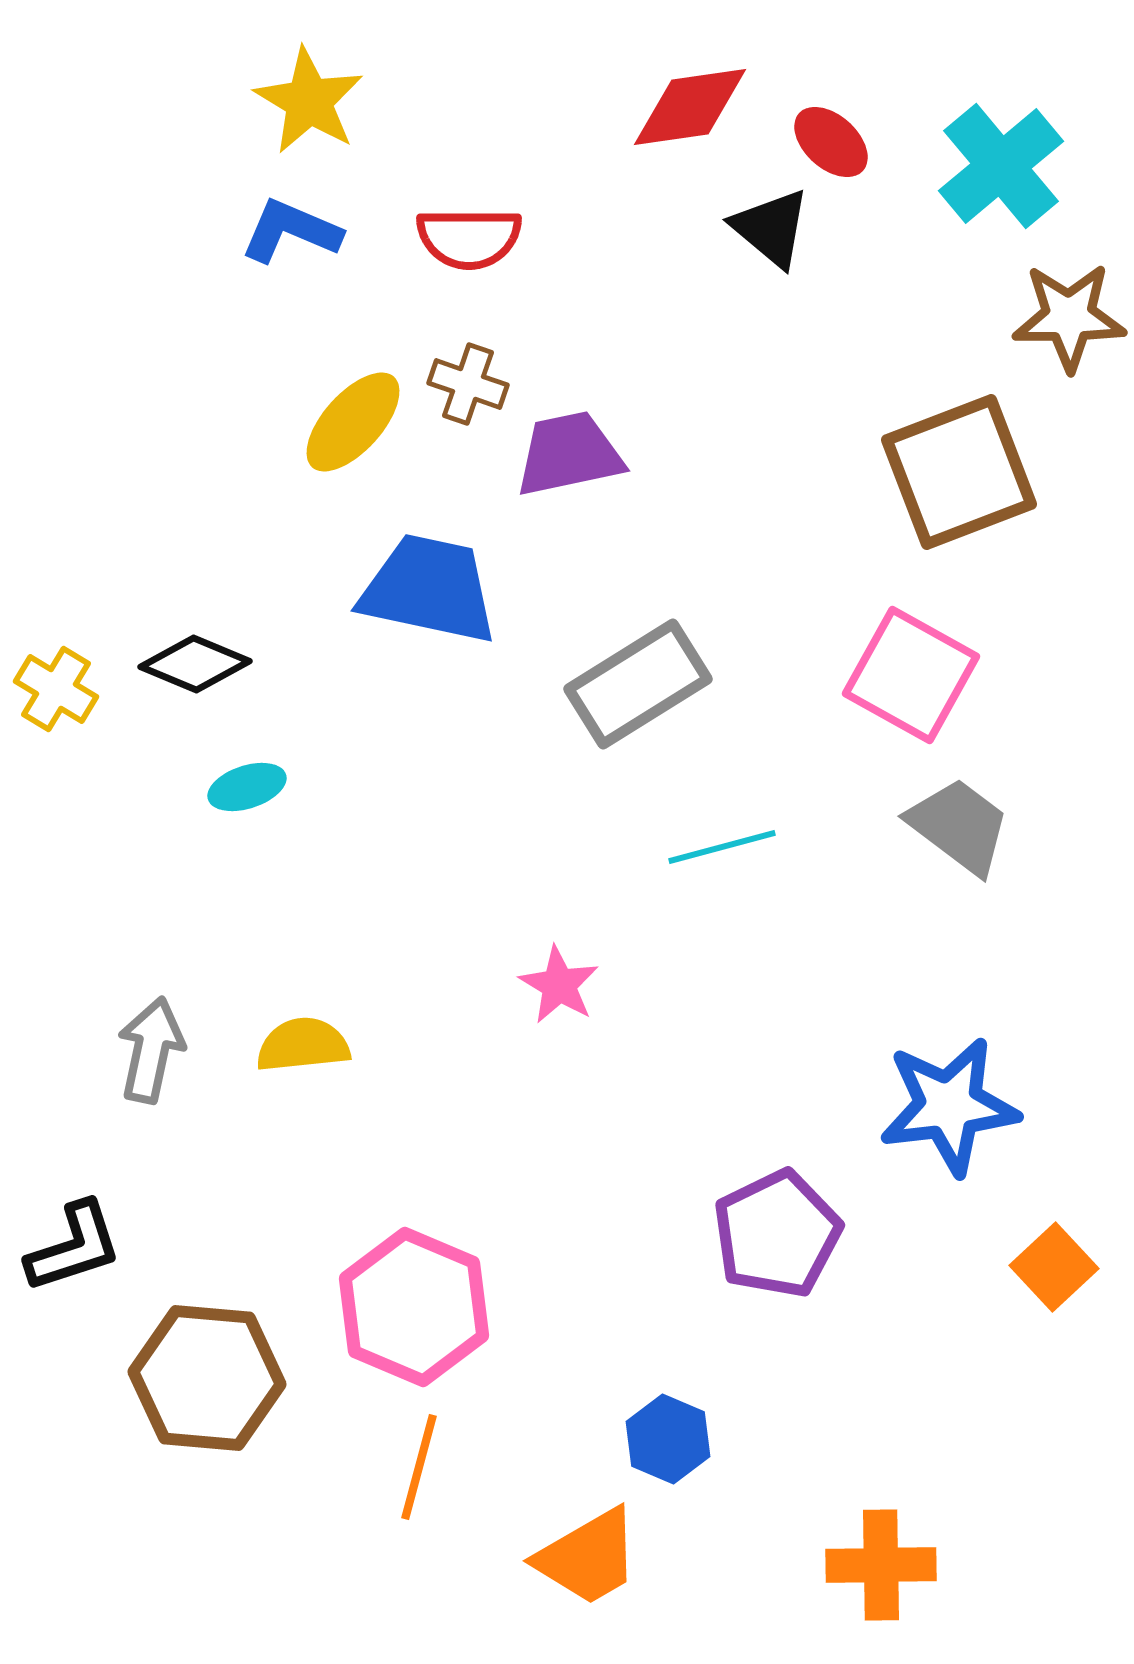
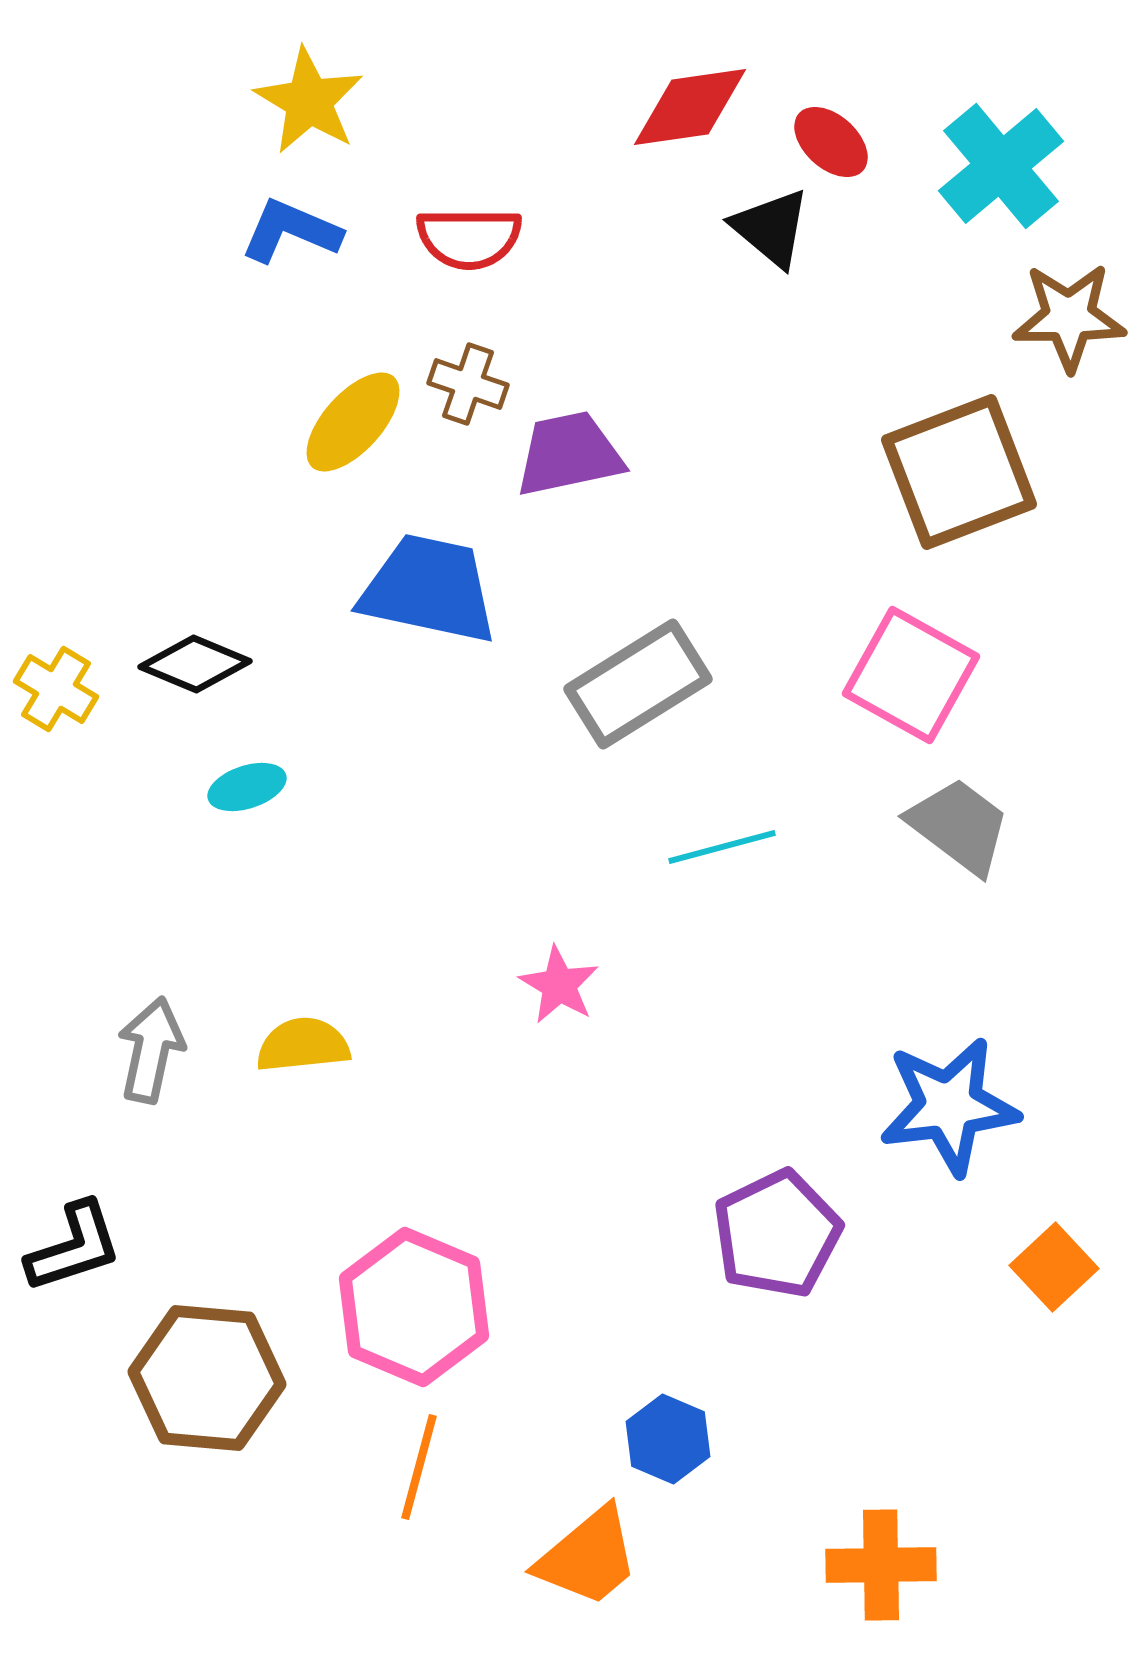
orange trapezoid: rotated 10 degrees counterclockwise
